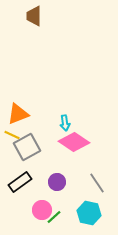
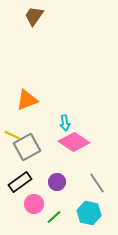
brown trapezoid: rotated 35 degrees clockwise
orange triangle: moved 9 px right, 14 px up
pink circle: moved 8 px left, 6 px up
